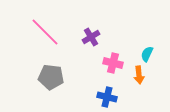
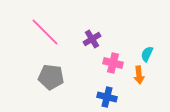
purple cross: moved 1 px right, 2 px down
